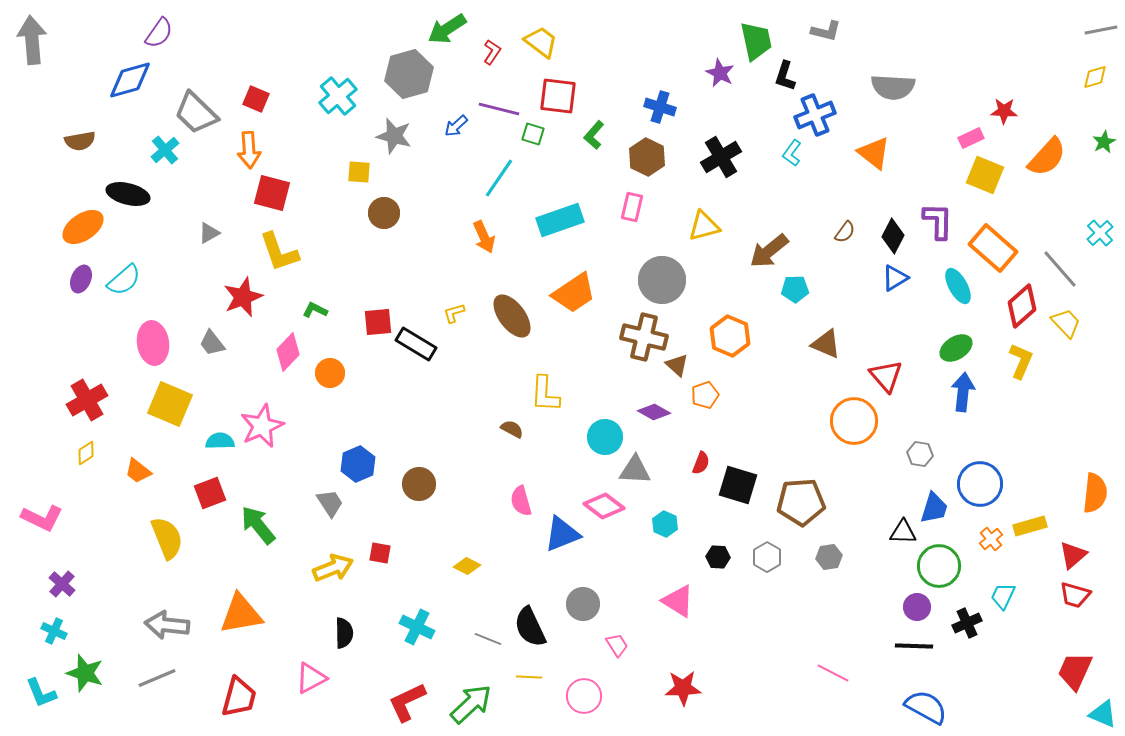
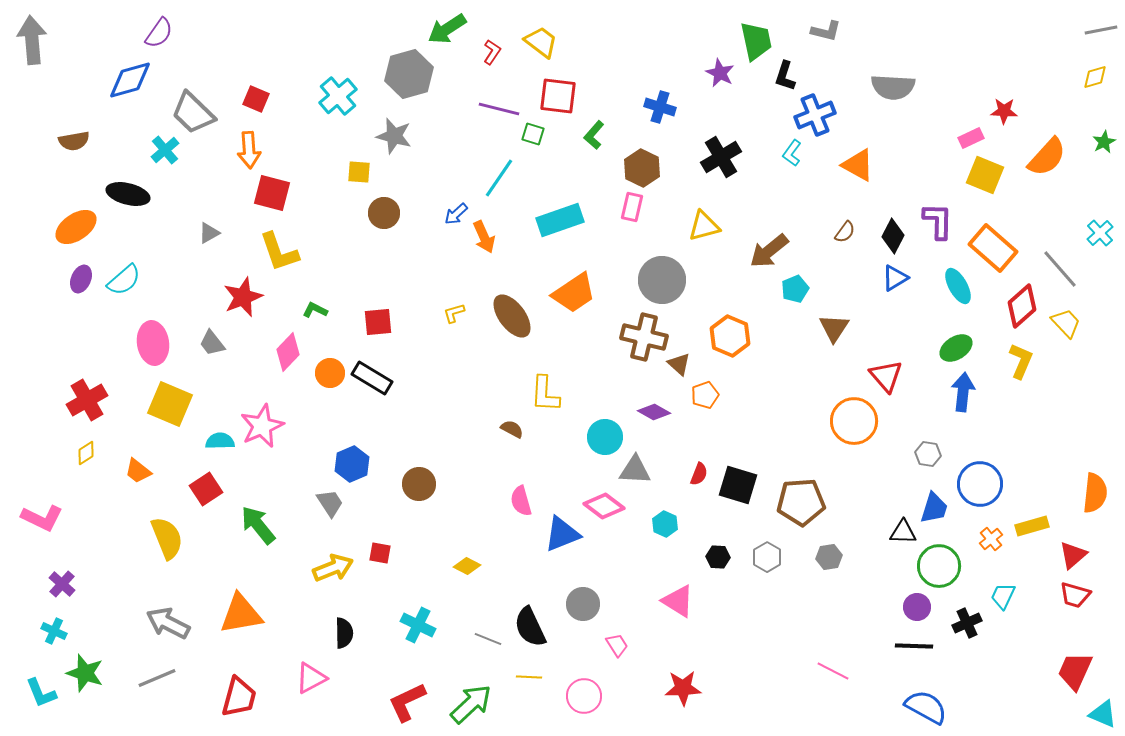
gray trapezoid at (196, 113): moved 3 px left
blue arrow at (456, 126): moved 88 px down
brown semicircle at (80, 141): moved 6 px left
orange triangle at (874, 153): moved 16 px left, 12 px down; rotated 9 degrees counterclockwise
brown hexagon at (647, 157): moved 5 px left, 11 px down
orange ellipse at (83, 227): moved 7 px left
cyan pentagon at (795, 289): rotated 20 degrees counterclockwise
black rectangle at (416, 344): moved 44 px left, 34 px down
brown triangle at (826, 344): moved 8 px right, 16 px up; rotated 40 degrees clockwise
brown triangle at (677, 365): moved 2 px right, 1 px up
gray hexagon at (920, 454): moved 8 px right
red semicircle at (701, 463): moved 2 px left, 11 px down
blue hexagon at (358, 464): moved 6 px left
red square at (210, 493): moved 4 px left, 4 px up; rotated 12 degrees counterclockwise
yellow rectangle at (1030, 526): moved 2 px right
gray arrow at (167, 625): moved 1 px right, 2 px up; rotated 21 degrees clockwise
cyan cross at (417, 627): moved 1 px right, 2 px up
pink line at (833, 673): moved 2 px up
